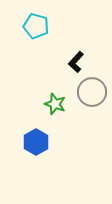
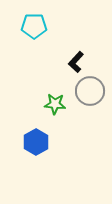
cyan pentagon: moved 2 px left; rotated 15 degrees counterclockwise
gray circle: moved 2 px left, 1 px up
green star: rotated 15 degrees counterclockwise
